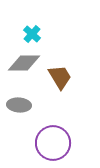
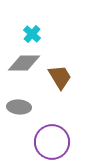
gray ellipse: moved 2 px down
purple circle: moved 1 px left, 1 px up
